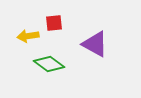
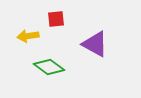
red square: moved 2 px right, 4 px up
green diamond: moved 3 px down
